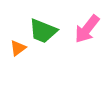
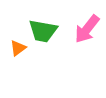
green trapezoid: rotated 12 degrees counterclockwise
